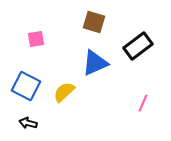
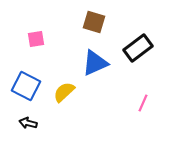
black rectangle: moved 2 px down
